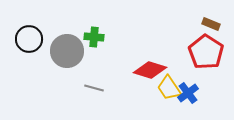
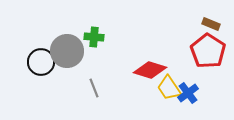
black circle: moved 12 px right, 23 px down
red pentagon: moved 2 px right, 1 px up
gray line: rotated 54 degrees clockwise
